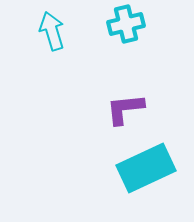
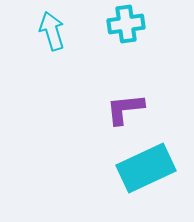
cyan cross: rotated 6 degrees clockwise
